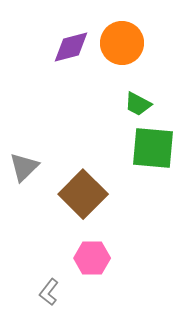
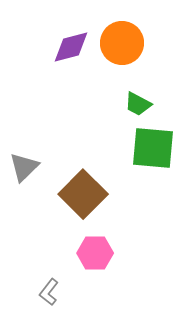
pink hexagon: moved 3 px right, 5 px up
